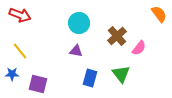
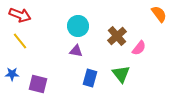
cyan circle: moved 1 px left, 3 px down
yellow line: moved 10 px up
